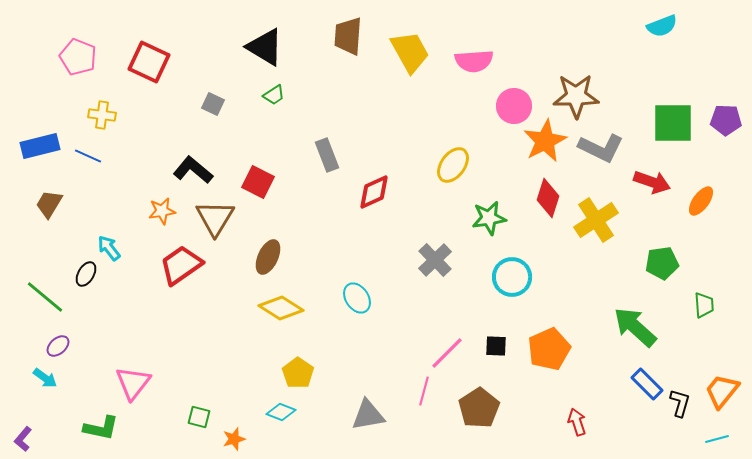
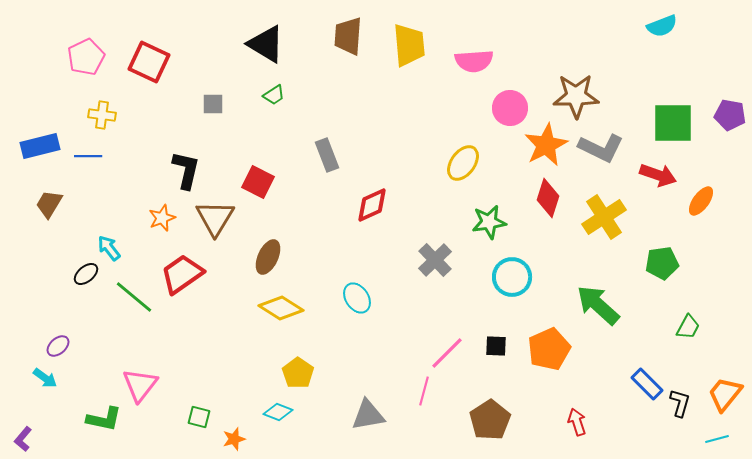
black triangle at (265, 47): moved 1 px right, 3 px up
yellow trapezoid at (410, 52): moved 1 px left, 7 px up; rotated 24 degrees clockwise
pink pentagon at (78, 57): moved 8 px right; rotated 24 degrees clockwise
gray square at (213, 104): rotated 25 degrees counterclockwise
pink circle at (514, 106): moved 4 px left, 2 px down
purple pentagon at (726, 120): moved 4 px right, 5 px up; rotated 8 degrees clockwise
orange star at (545, 141): moved 1 px right, 4 px down
blue line at (88, 156): rotated 24 degrees counterclockwise
yellow ellipse at (453, 165): moved 10 px right, 2 px up
black L-shape at (193, 170): moved 7 px left; rotated 63 degrees clockwise
red arrow at (652, 182): moved 6 px right, 7 px up
red diamond at (374, 192): moved 2 px left, 13 px down
orange star at (162, 211): moved 7 px down; rotated 12 degrees counterclockwise
green star at (489, 218): moved 4 px down
yellow cross at (596, 220): moved 8 px right, 3 px up
red trapezoid at (181, 265): moved 1 px right, 9 px down
black ellipse at (86, 274): rotated 20 degrees clockwise
green line at (45, 297): moved 89 px right
green trapezoid at (704, 305): moved 16 px left, 22 px down; rotated 32 degrees clockwise
green arrow at (635, 327): moved 37 px left, 22 px up
pink triangle at (133, 383): moved 7 px right, 2 px down
orange trapezoid at (722, 391): moved 3 px right, 3 px down
brown pentagon at (479, 408): moved 11 px right, 12 px down
cyan diamond at (281, 412): moved 3 px left
green L-shape at (101, 428): moved 3 px right, 9 px up
